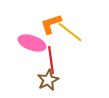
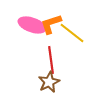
yellow line: moved 2 px right, 1 px down
pink ellipse: moved 18 px up
brown star: moved 1 px right, 2 px down
